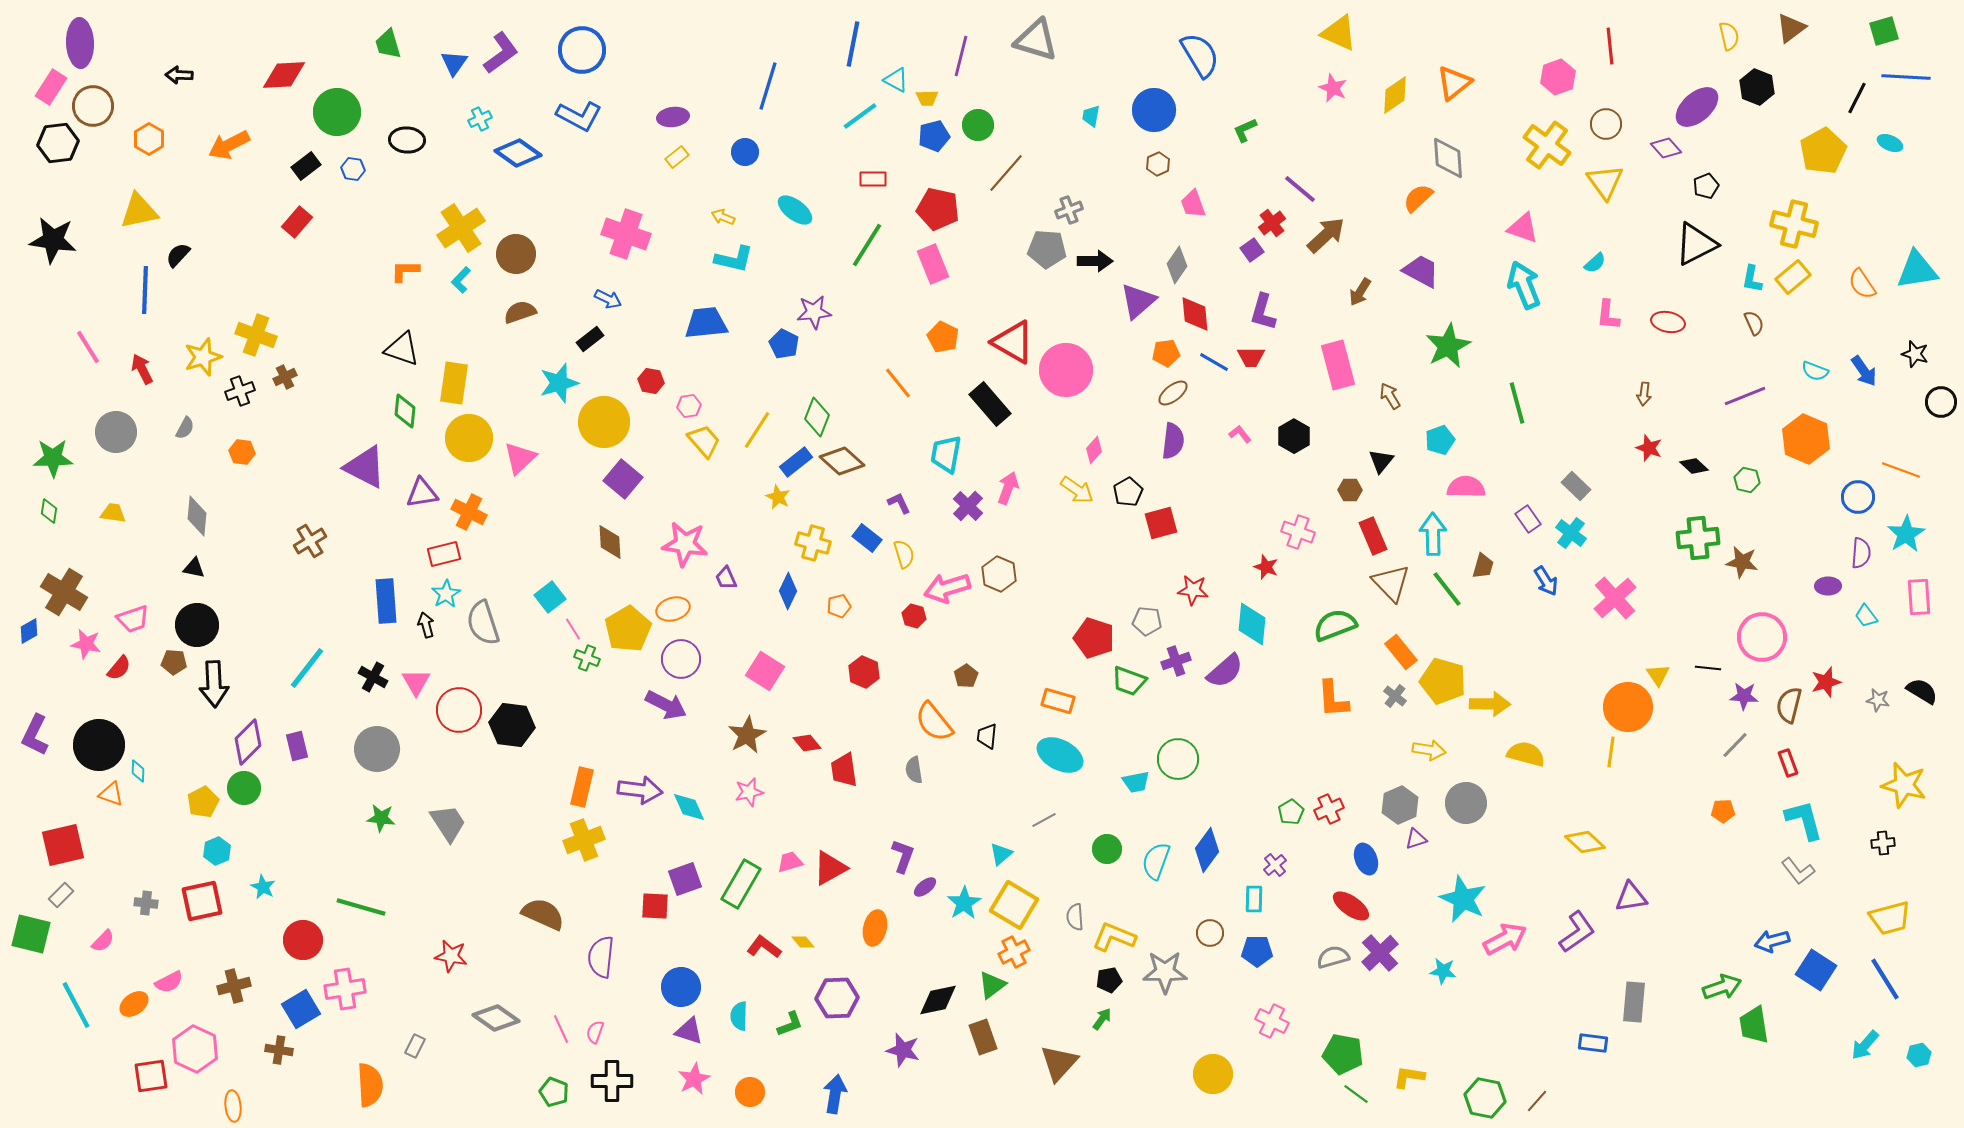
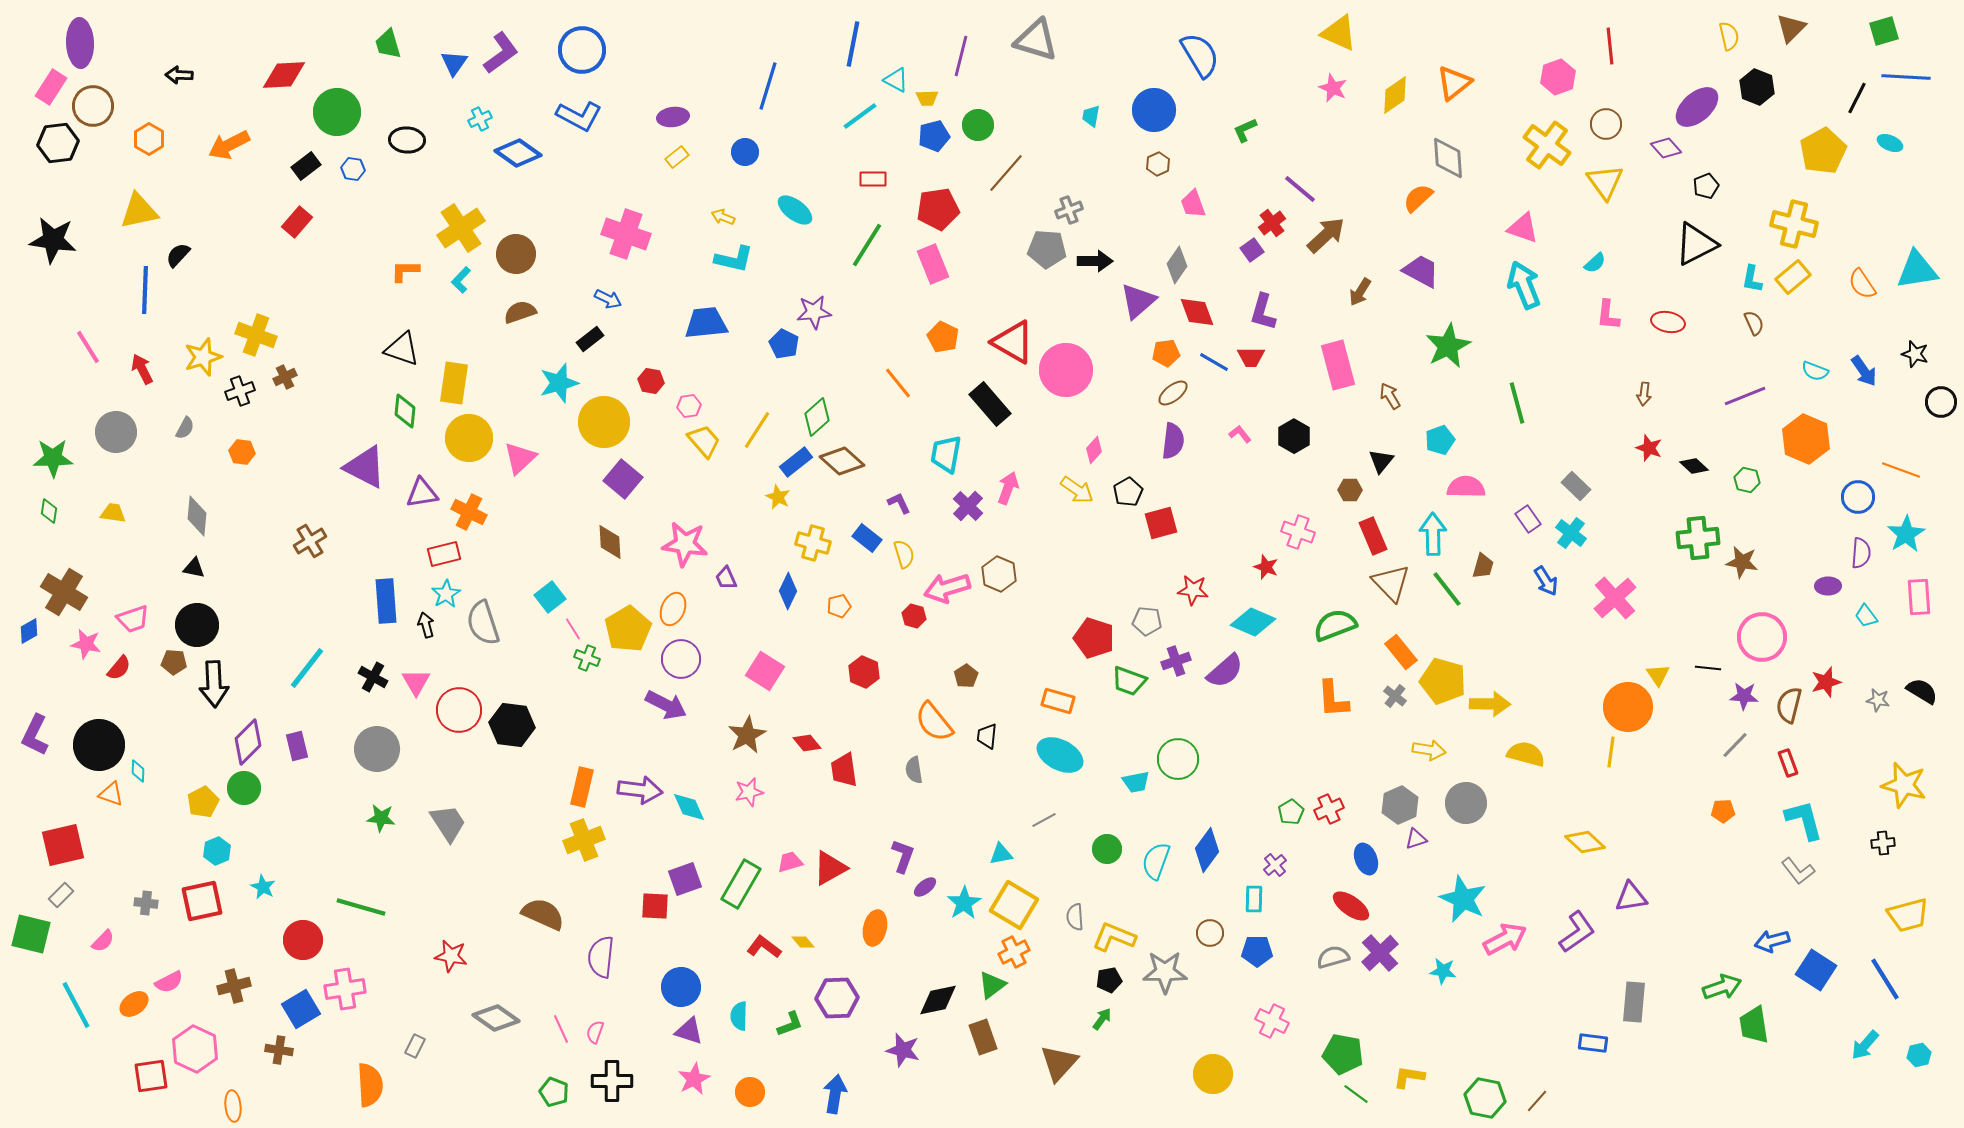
brown triangle at (1791, 28): rotated 8 degrees counterclockwise
red pentagon at (938, 209): rotated 21 degrees counterclockwise
red diamond at (1195, 314): moved 2 px right, 2 px up; rotated 15 degrees counterclockwise
green diamond at (817, 417): rotated 27 degrees clockwise
orange ellipse at (673, 609): rotated 52 degrees counterclockwise
cyan diamond at (1252, 624): moved 1 px right, 2 px up; rotated 72 degrees counterclockwise
cyan triangle at (1001, 854): rotated 30 degrees clockwise
yellow trapezoid at (1890, 918): moved 18 px right, 3 px up
